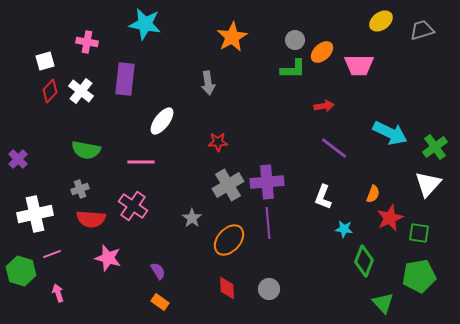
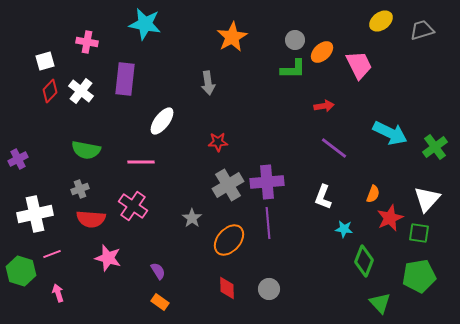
pink trapezoid at (359, 65): rotated 116 degrees counterclockwise
purple cross at (18, 159): rotated 18 degrees clockwise
white triangle at (428, 184): moved 1 px left, 15 px down
green triangle at (383, 303): moved 3 px left
